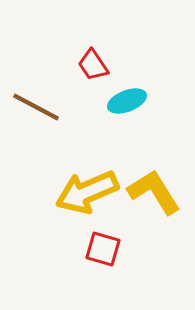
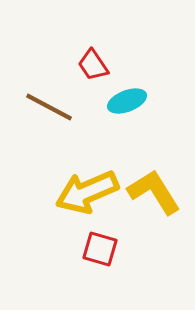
brown line: moved 13 px right
red square: moved 3 px left
